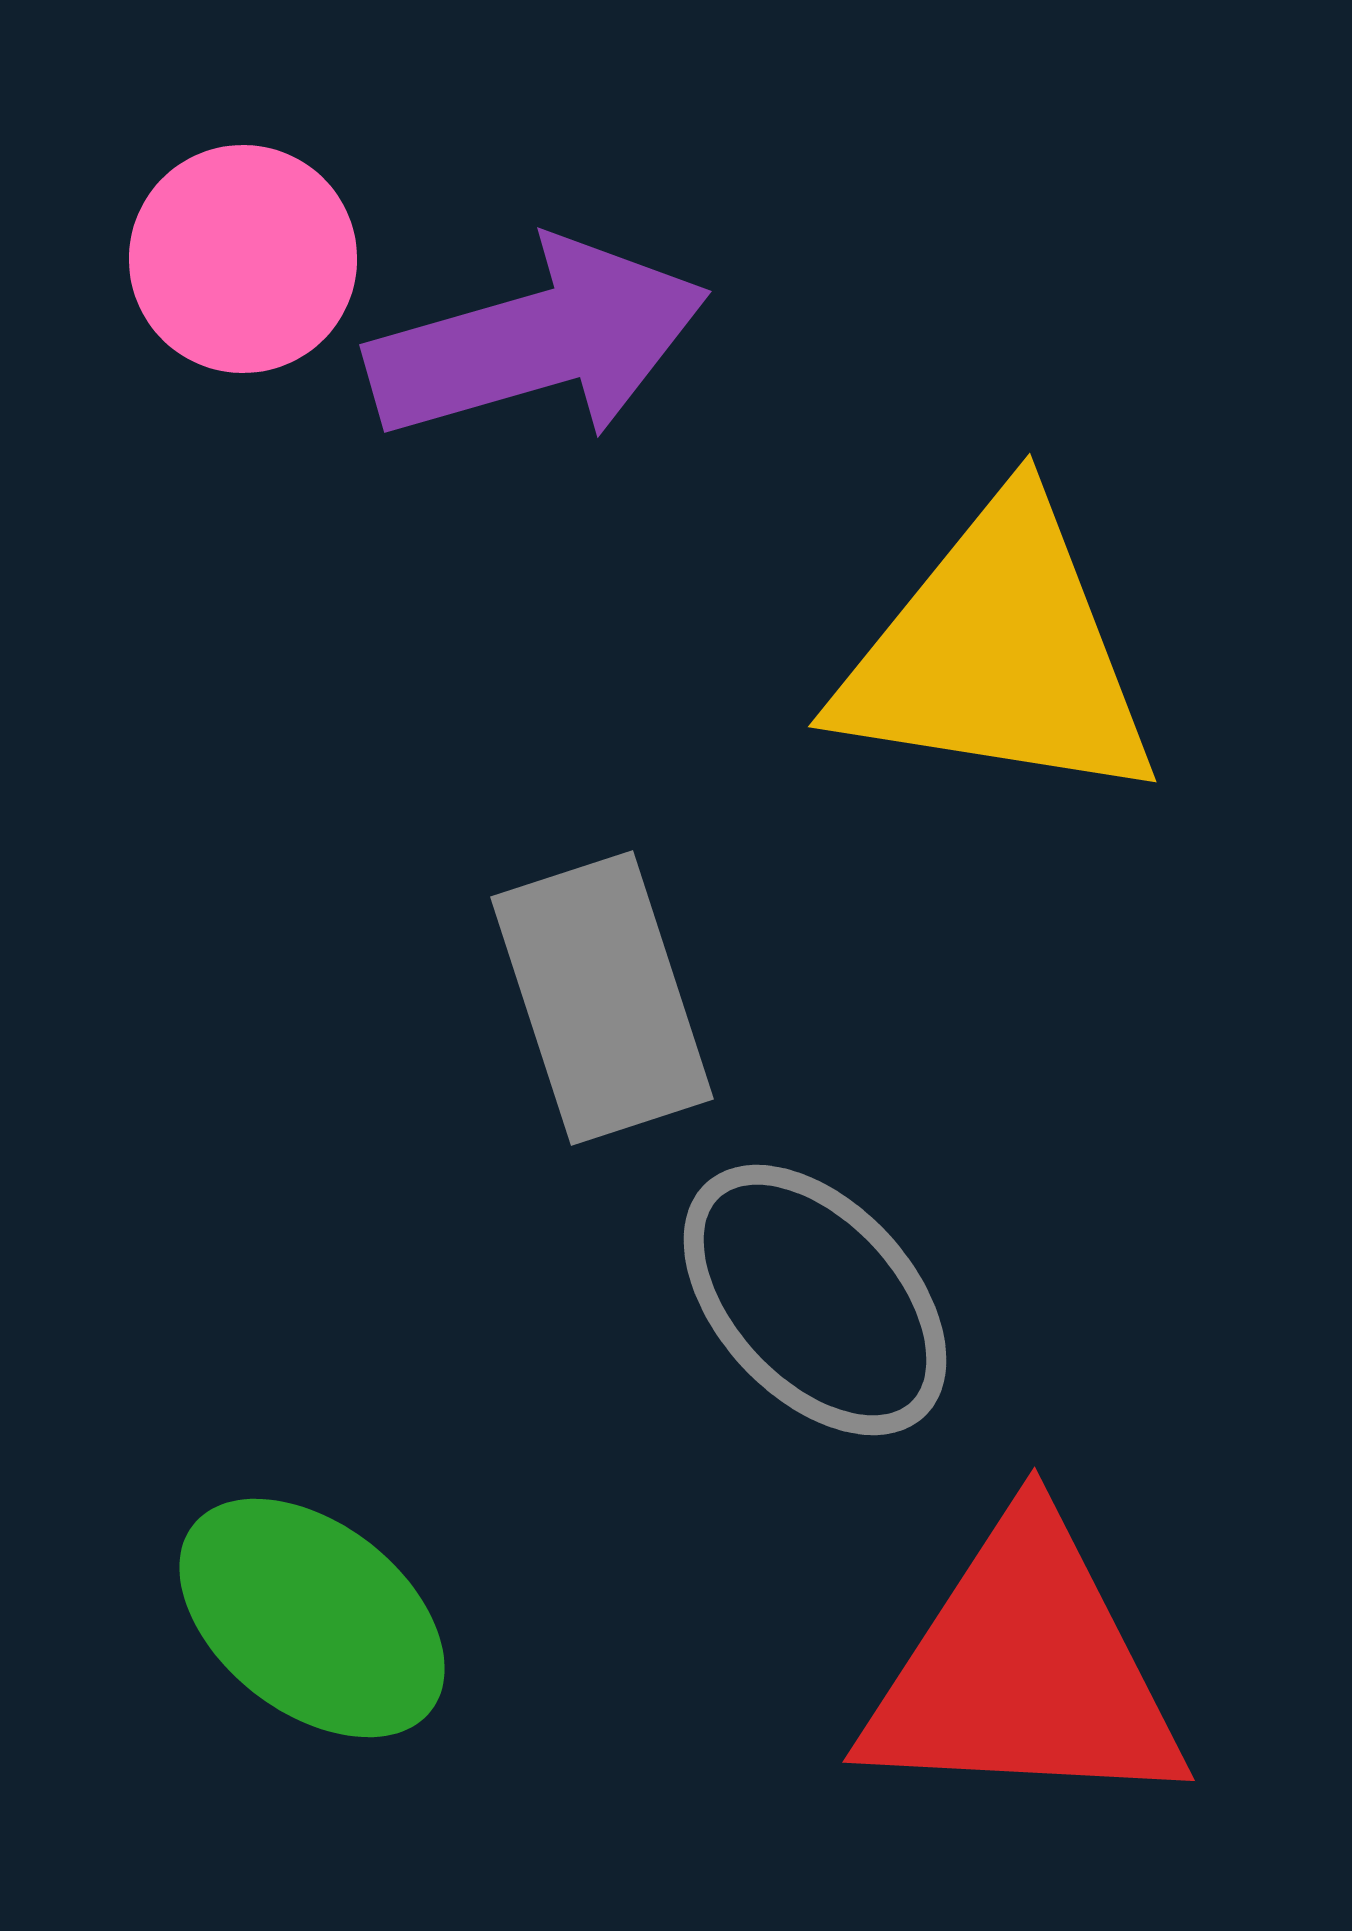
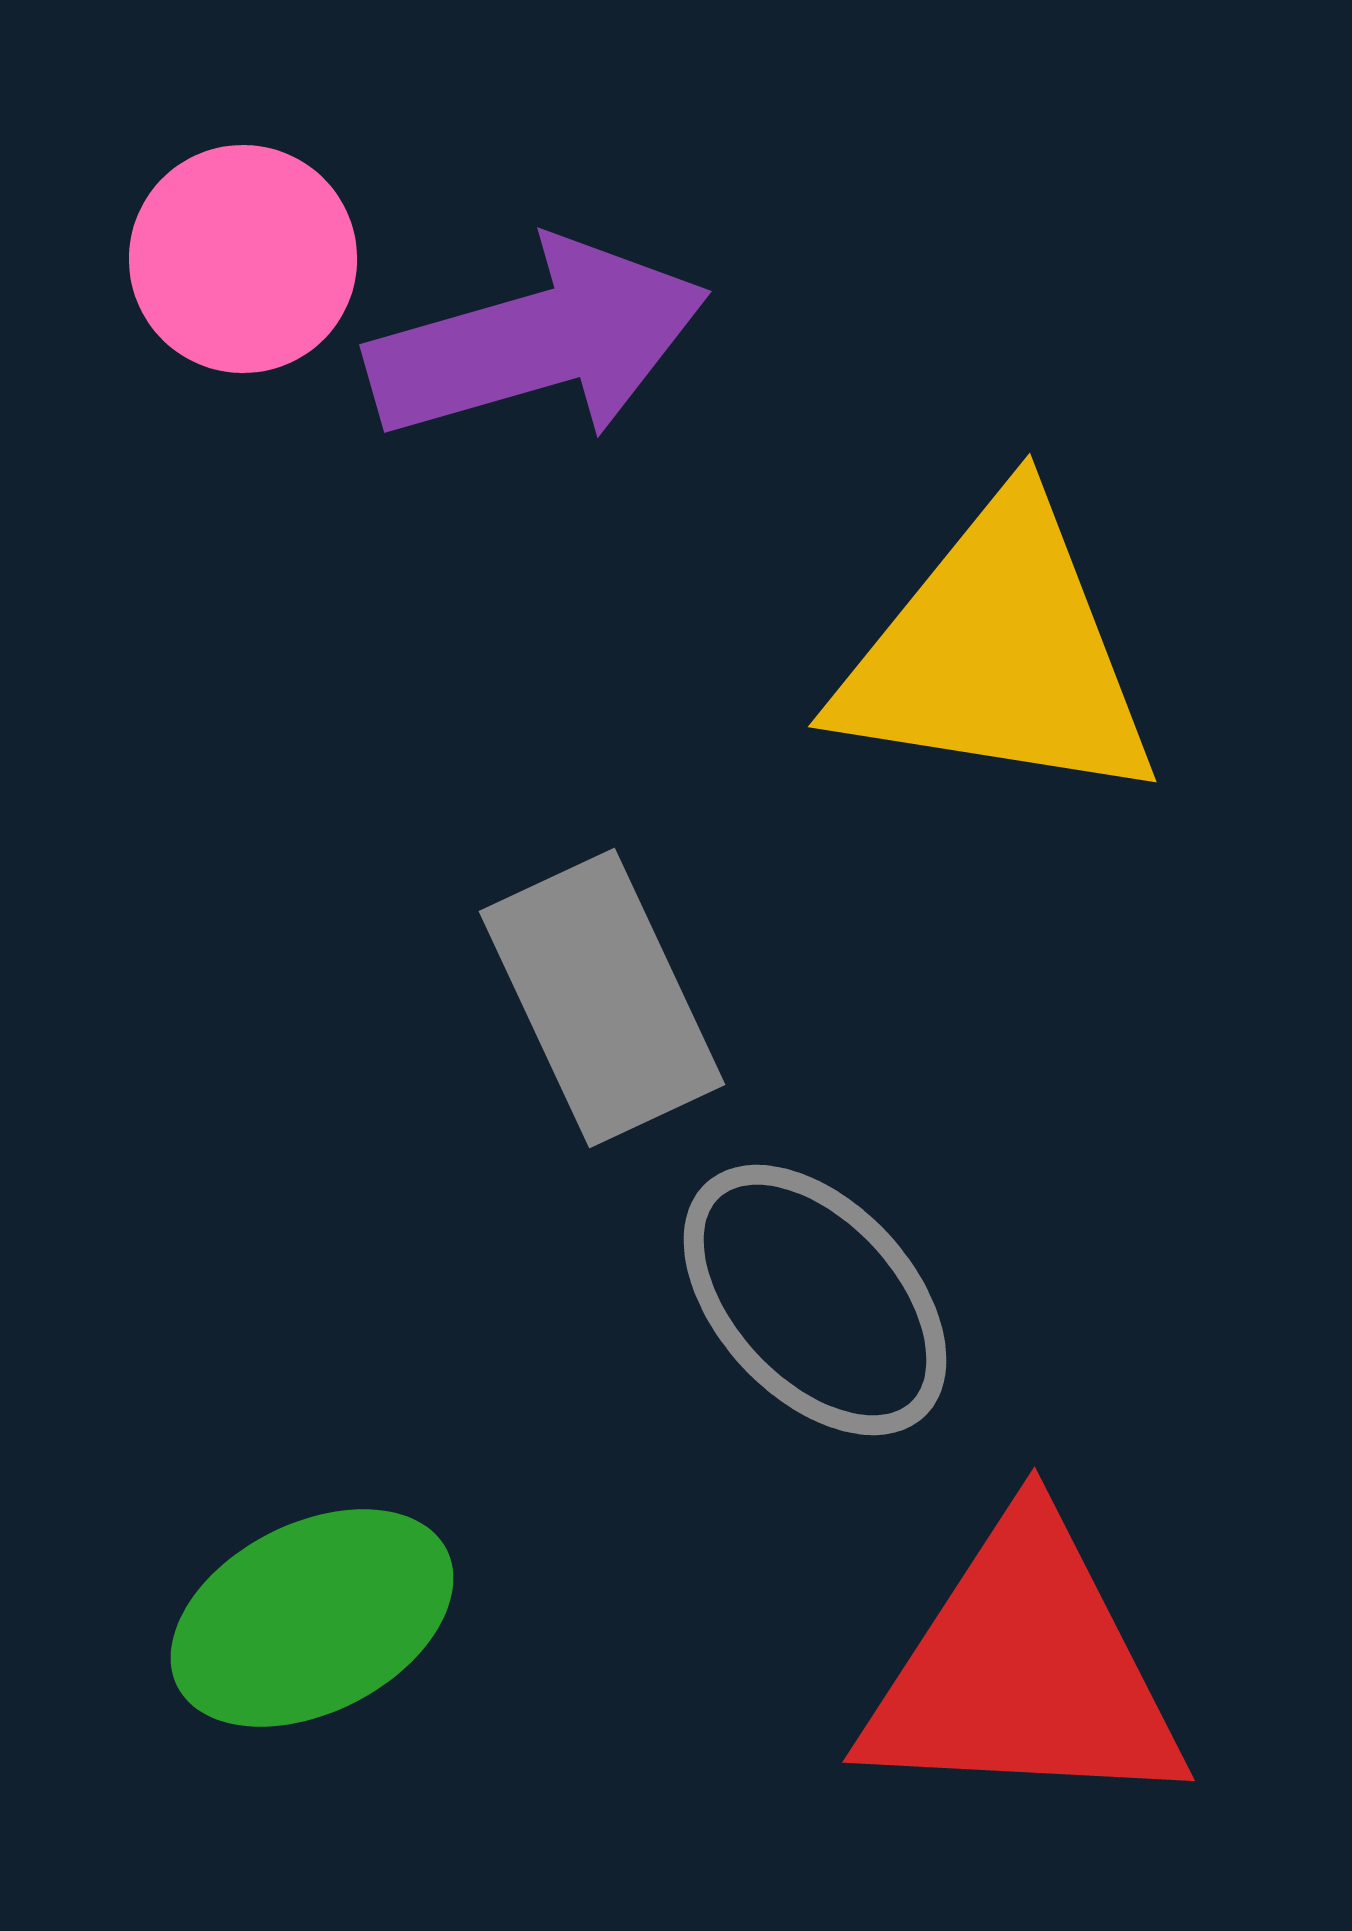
gray rectangle: rotated 7 degrees counterclockwise
green ellipse: rotated 65 degrees counterclockwise
